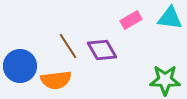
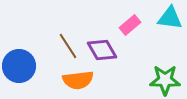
pink rectangle: moved 1 px left, 5 px down; rotated 10 degrees counterclockwise
blue circle: moved 1 px left
orange semicircle: moved 22 px right
